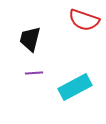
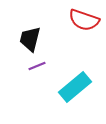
purple line: moved 3 px right, 7 px up; rotated 18 degrees counterclockwise
cyan rectangle: rotated 12 degrees counterclockwise
